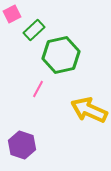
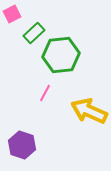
green rectangle: moved 3 px down
green hexagon: rotated 6 degrees clockwise
pink line: moved 7 px right, 4 px down
yellow arrow: moved 1 px down
